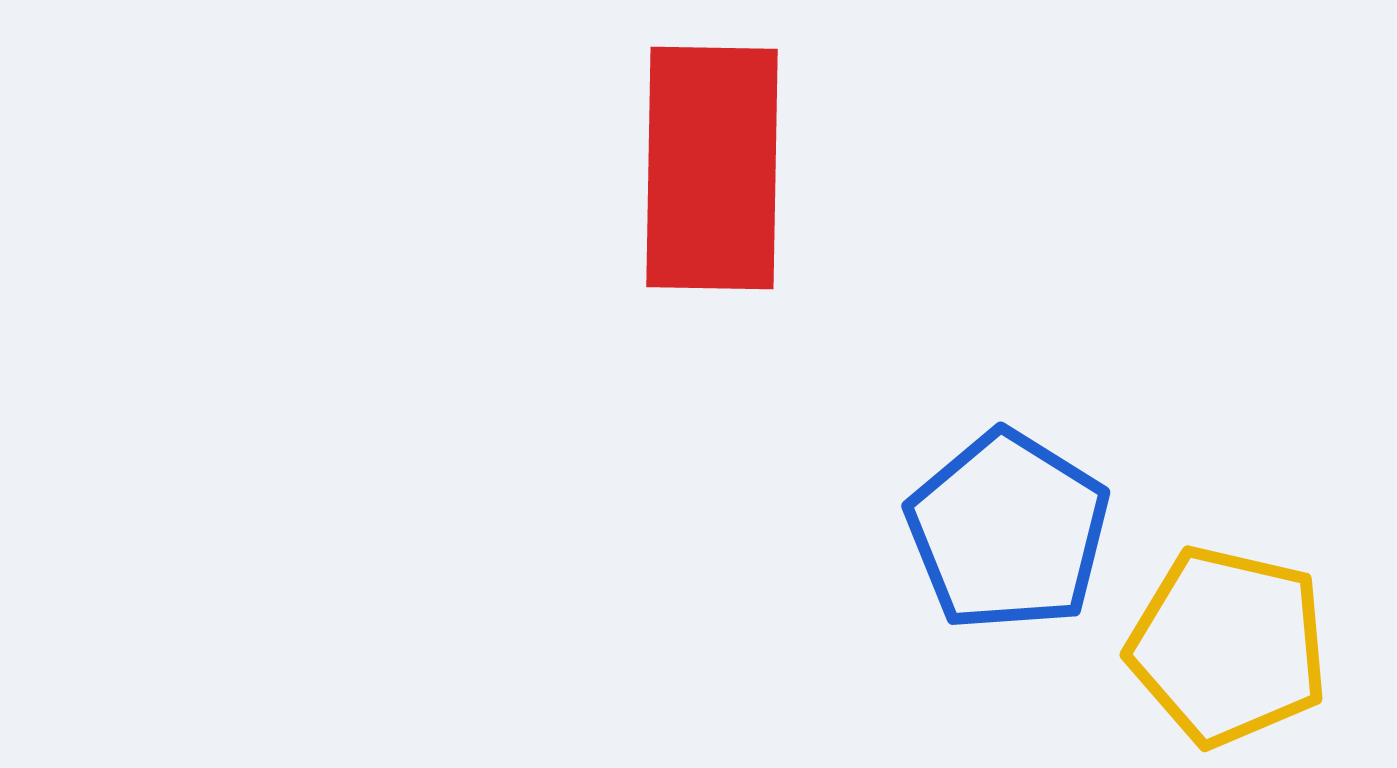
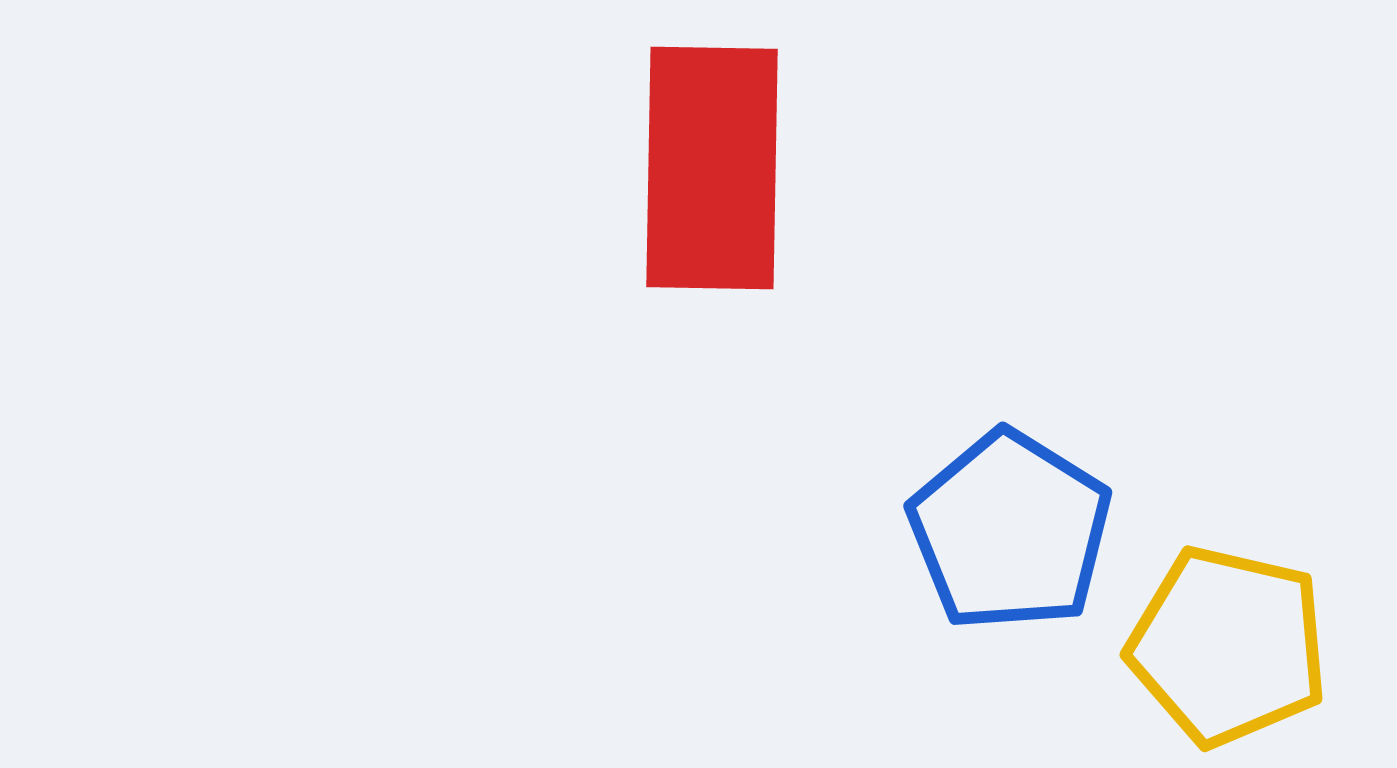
blue pentagon: moved 2 px right
